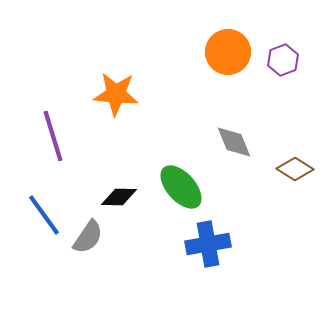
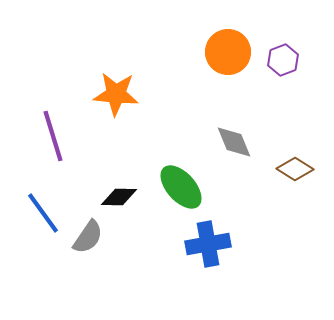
blue line: moved 1 px left, 2 px up
